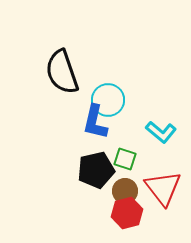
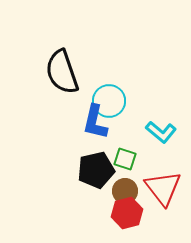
cyan circle: moved 1 px right, 1 px down
